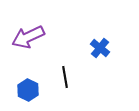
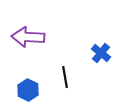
purple arrow: rotated 28 degrees clockwise
blue cross: moved 1 px right, 5 px down
